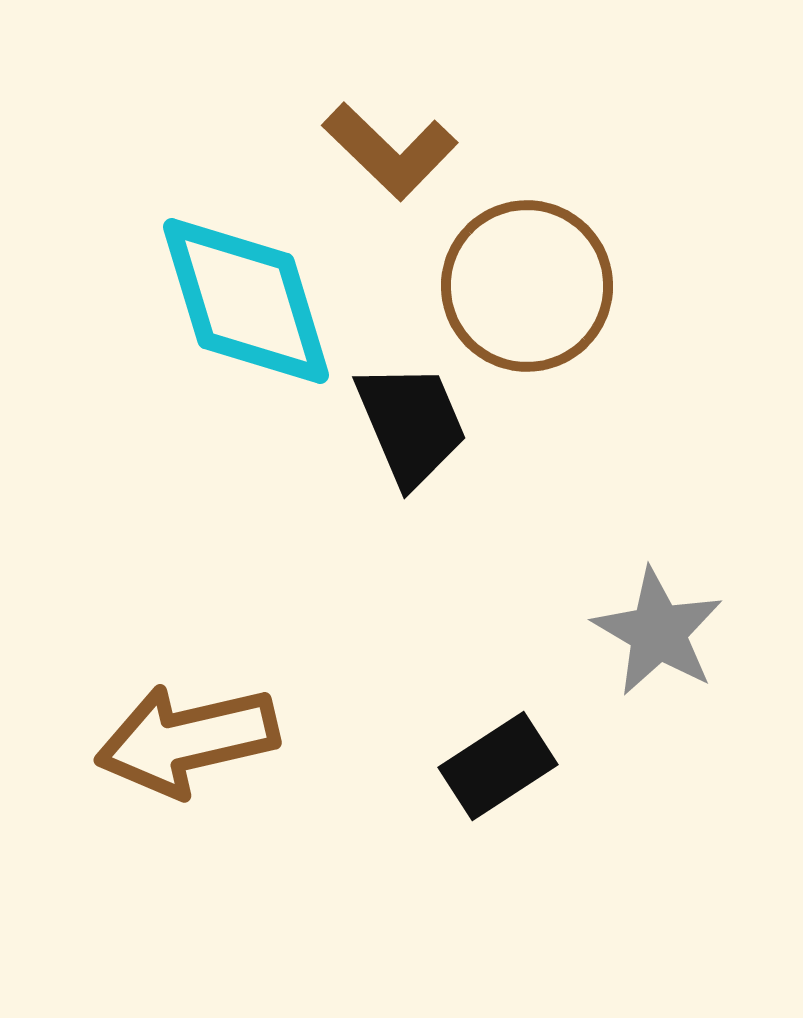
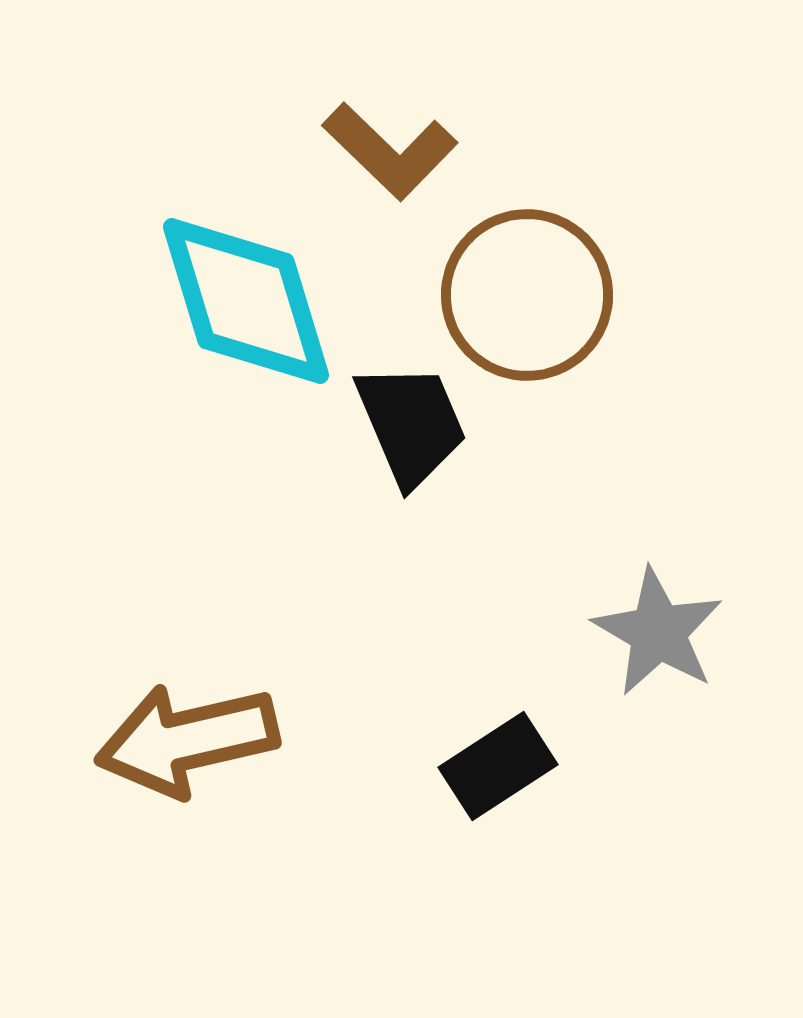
brown circle: moved 9 px down
